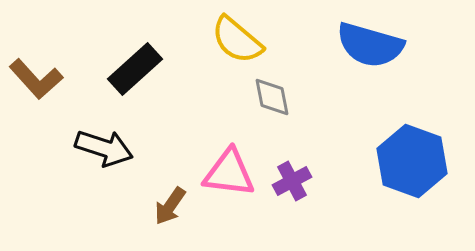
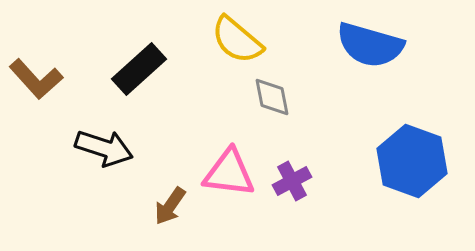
black rectangle: moved 4 px right
